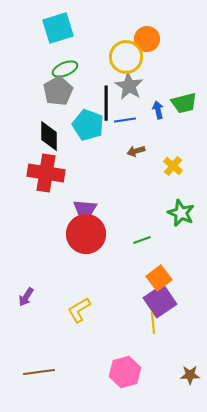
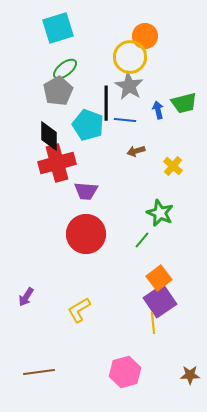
orange circle: moved 2 px left, 3 px up
yellow circle: moved 4 px right
green ellipse: rotated 15 degrees counterclockwise
blue line: rotated 15 degrees clockwise
red cross: moved 11 px right, 10 px up; rotated 24 degrees counterclockwise
purple trapezoid: moved 1 px right, 18 px up
green star: moved 21 px left
green line: rotated 30 degrees counterclockwise
